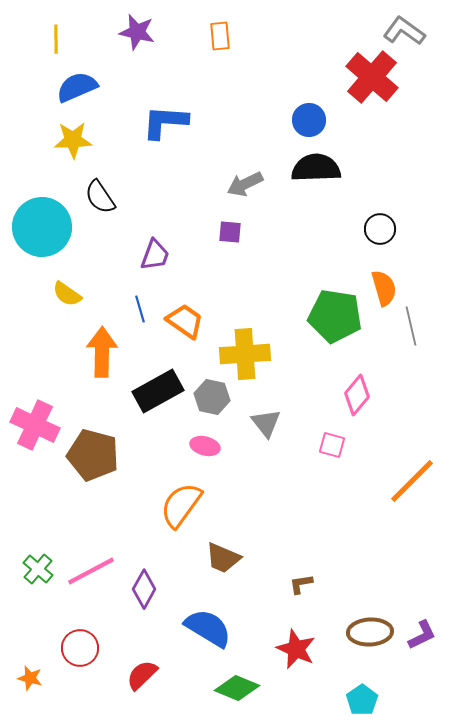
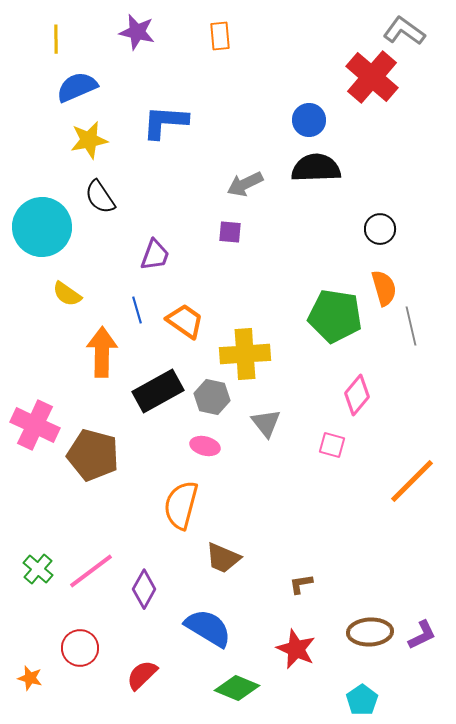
yellow star at (73, 140): moved 16 px right; rotated 9 degrees counterclockwise
blue line at (140, 309): moved 3 px left, 1 px down
orange semicircle at (181, 505): rotated 21 degrees counterclockwise
pink line at (91, 571): rotated 9 degrees counterclockwise
